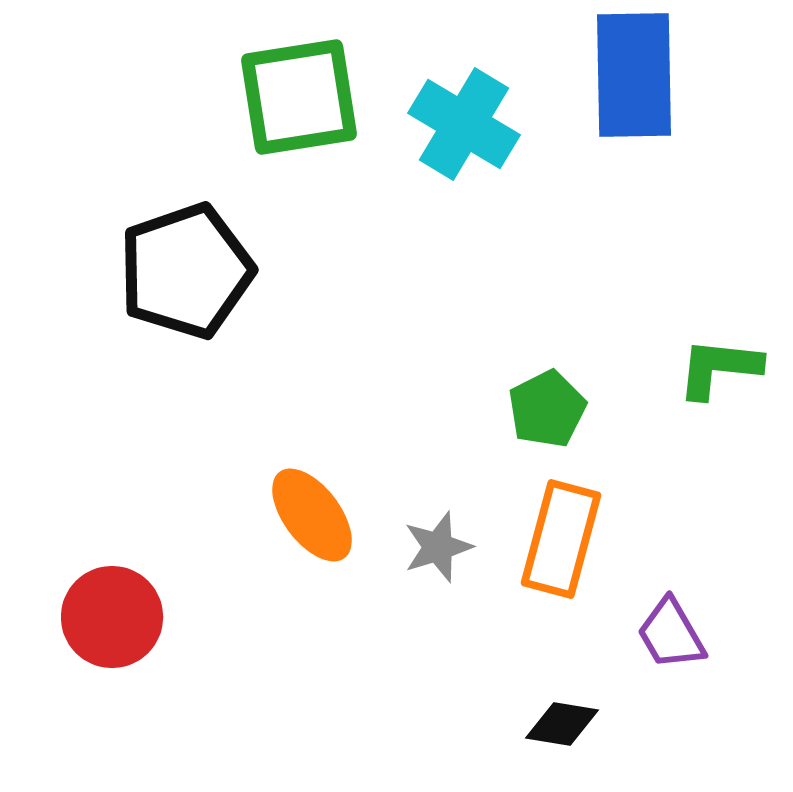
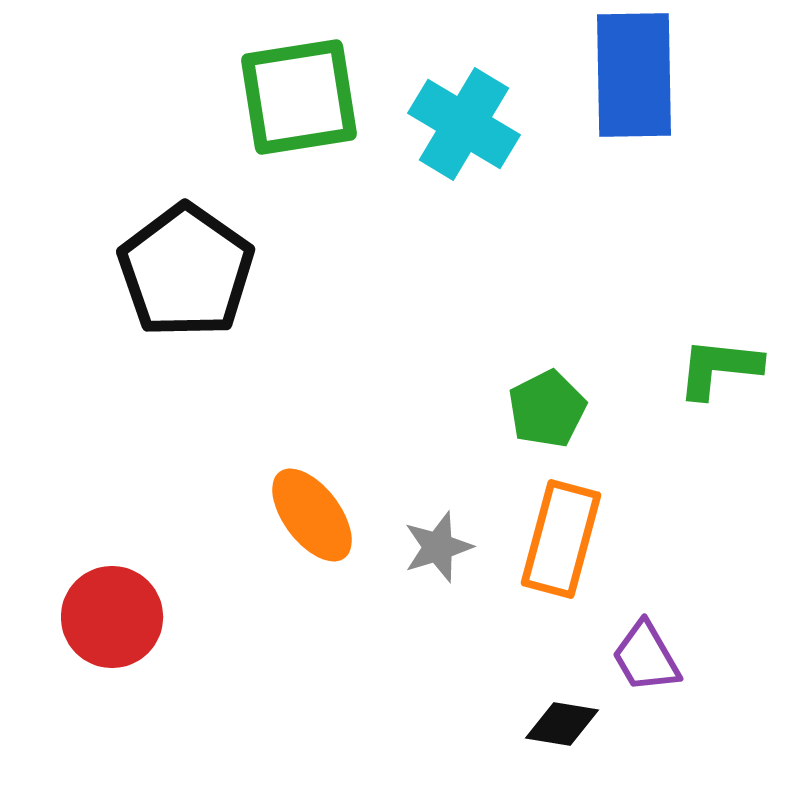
black pentagon: rotated 18 degrees counterclockwise
purple trapezoid: moved 25 px left, 23 px down
